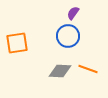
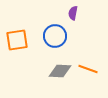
purple semicircle: rotated 24 degrees counterclockwise
blue circle: moved 13 px left
orange square: moved 3 px up
